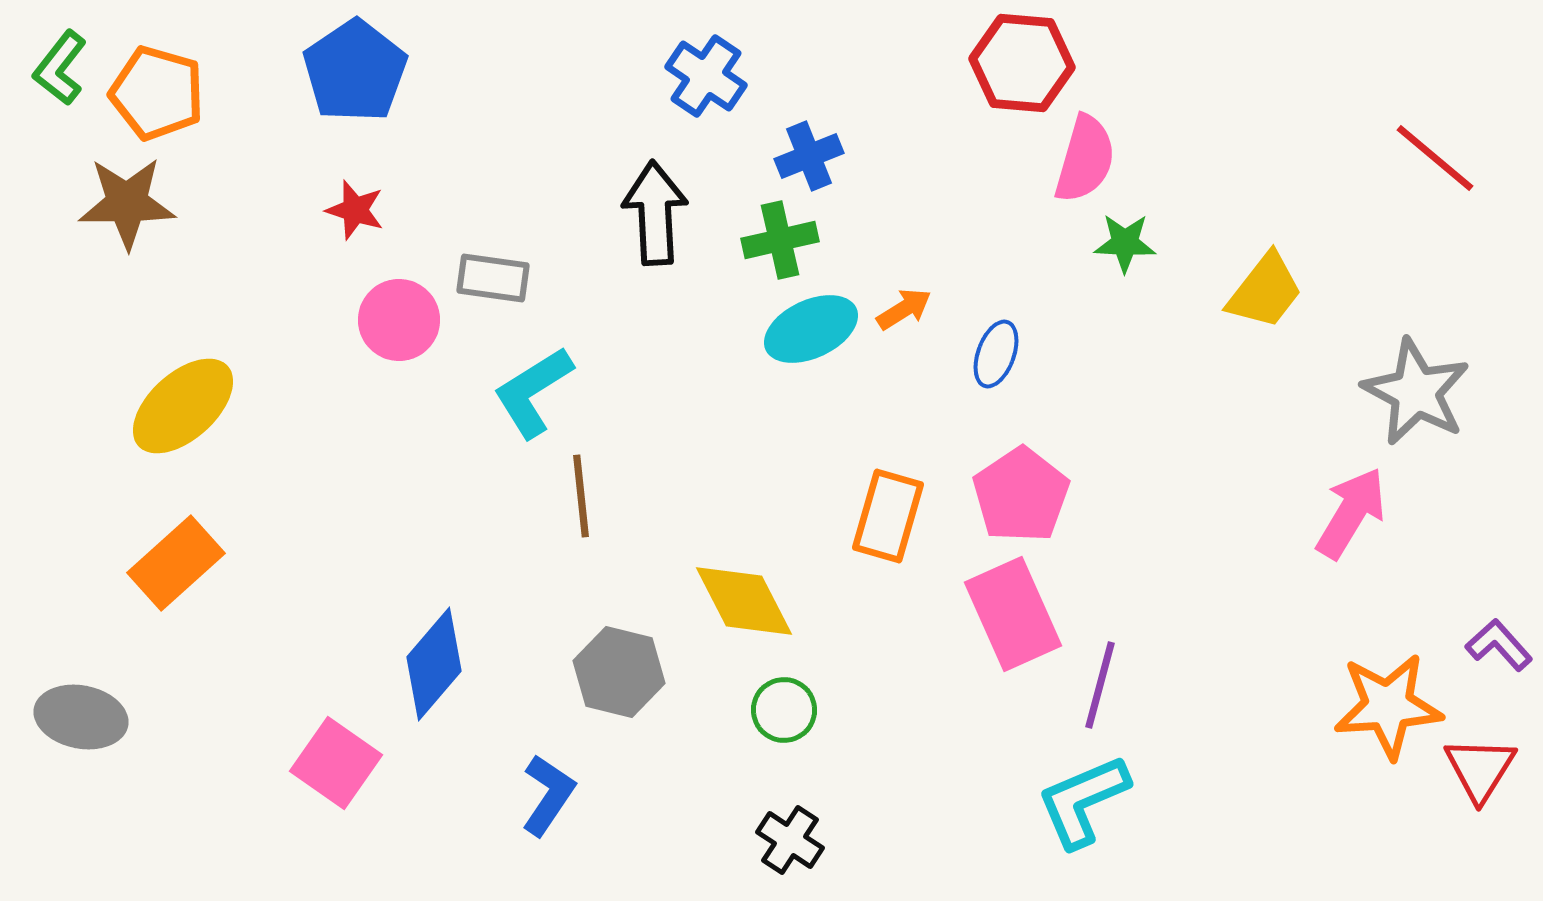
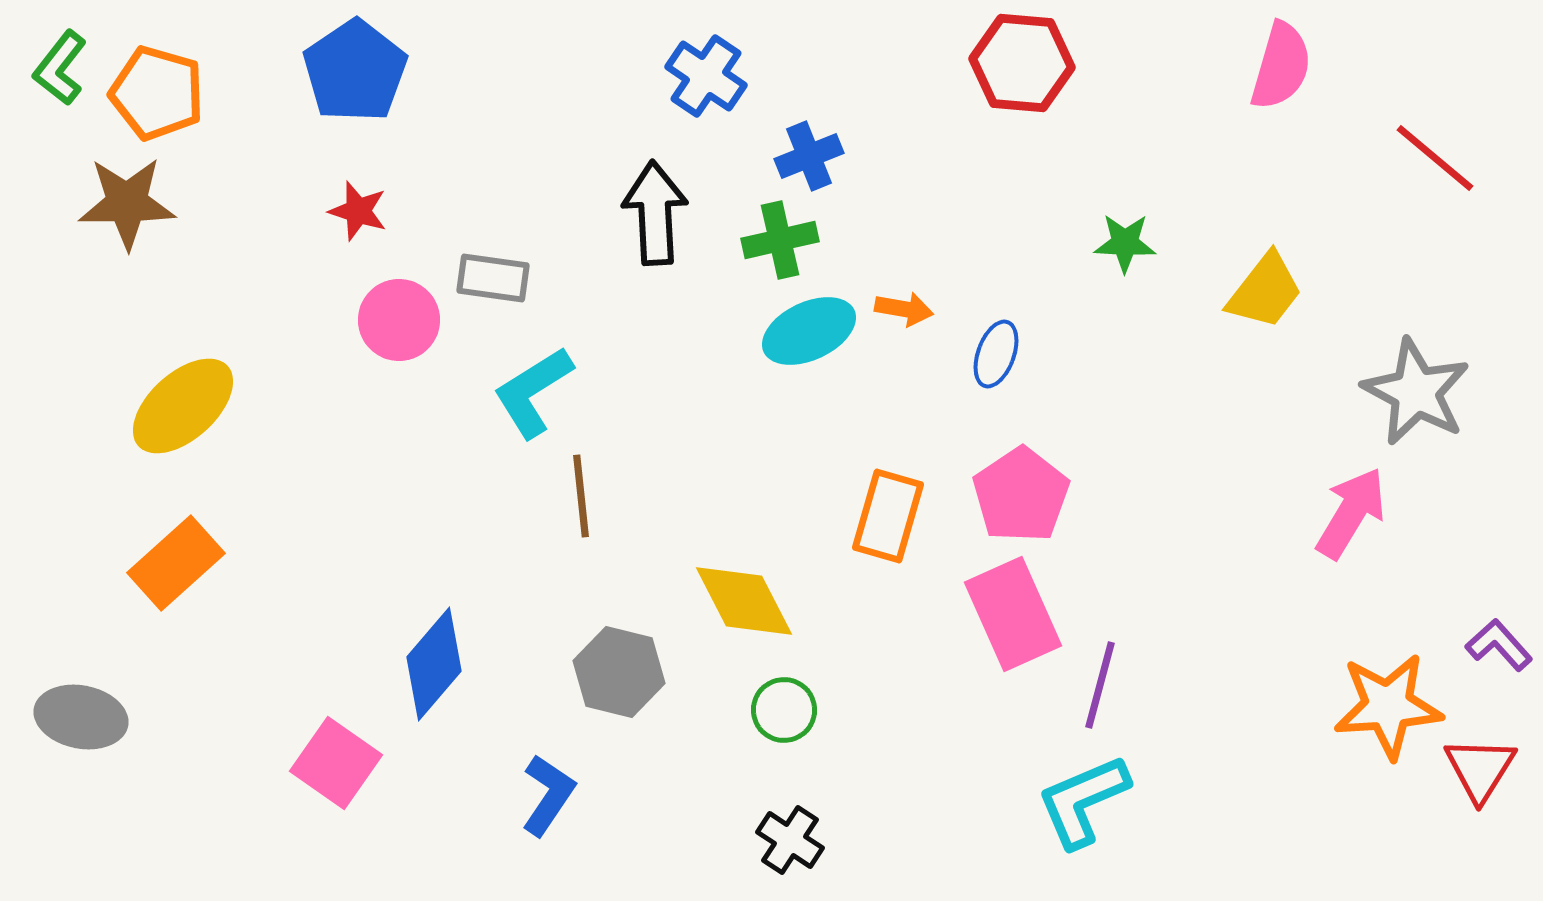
pink semicircle at (1085, 159): moved 196 px right, 93 px up
red star at (355, 210): moved 3 px right, 1 px down
orange arrow at (904, 309): rotated 42 degrees clockwise
cyan ellipse at (811, 329): moved 2 px left, 2 px down
